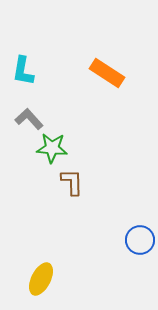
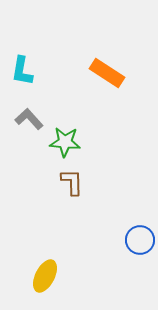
cyan L-shape: moved 1 px left
green star: moved 13 px right, 6 px up
yellow ellipse: moved 4 px right, 3 px up
